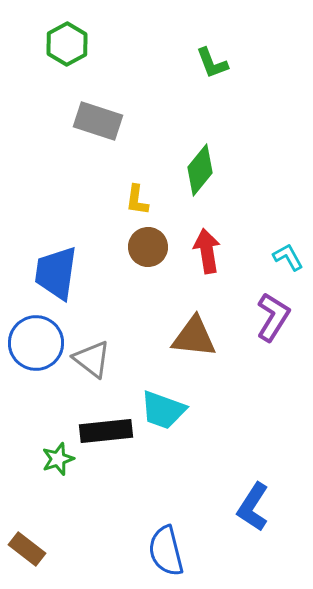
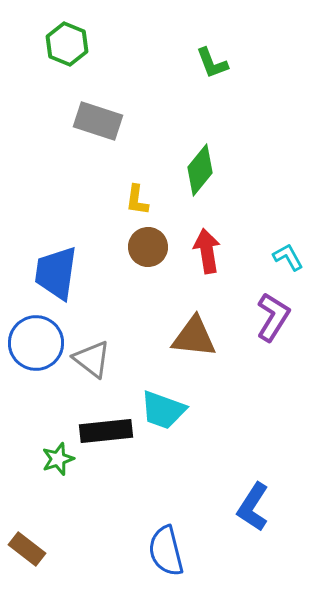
green hexagon: rotated 9 degrees counterclockwise
